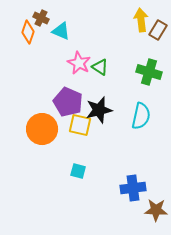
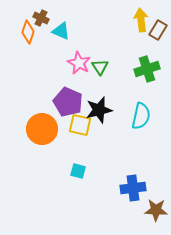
green triangle: rotated 24 degrees clockwise
green cross: moved 2 px left, 3 px up; rotated 35 degrees counterclockwise
